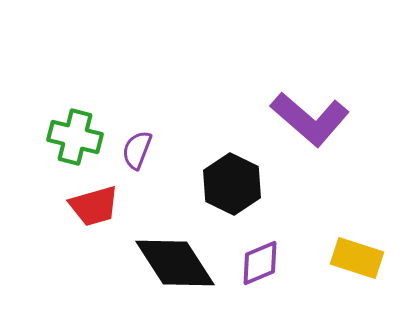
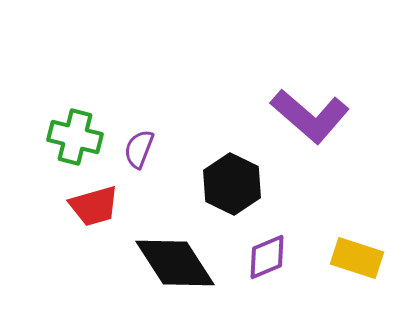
purple L-shape: moved 3 px up
purple semicircle: moved 2 px right, 1 px up
purple diamond: moved 7 px right, 6 px up
